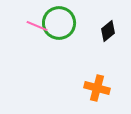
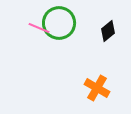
pink line: moved 2 px right, 2 px down
orange cross: rotated 15 degrees clockwise
